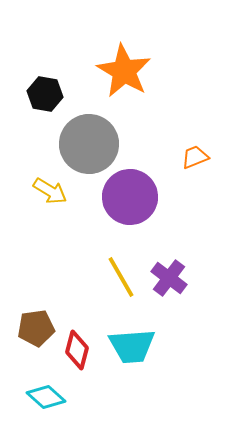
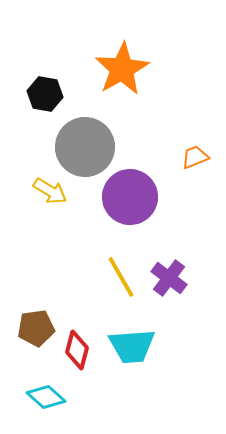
orange star: moved 2 px left, 2 px up; rotated 12 degrees clockwise
gray circle: moved 4 px left, 3 px down
